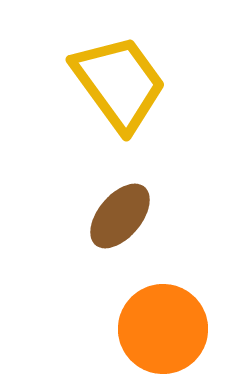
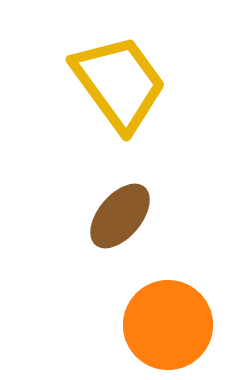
orange circle: moved 5 px right, 4 px up
